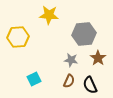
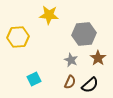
gray star: rotated 16 degrees clockwise
brown semicircle: moved 1 px right, 1 px down
black semicircle: rotated 108 degrees counterclockwise
